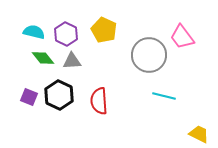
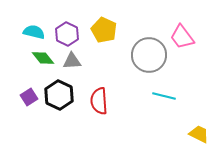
purple hexagon: moved 1 px right
purple square: rotated 36 degrees clockwise
